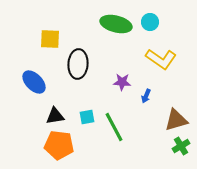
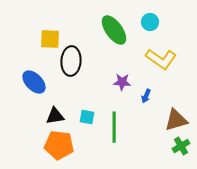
green ellipse: moved 2 px left, 6 px down; rotated 40 degrees clockwise
black ellipse: moved 7 px left, 3 px up
cyan square: rotated 21 degrees clockwise
green line: rotated 28 degrees clockwise
